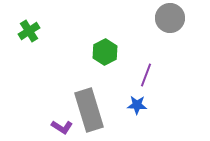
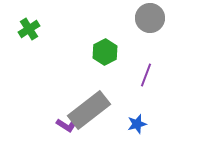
gray circle: moved 20 px left
green cross: moved 2 px up
blue star: moved 19 px down; rotated 18 degrees counterclockwise
gray rectangle: rotated 69 degrees clockwise
purple L-shape: moved 5 px right, 2 px up
